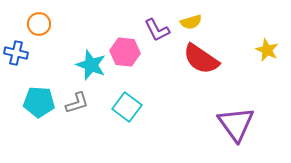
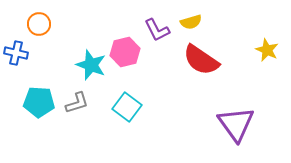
pink hexagon: rotated 20 degrees counterclockwise
red semicircle: moved 1 px down
